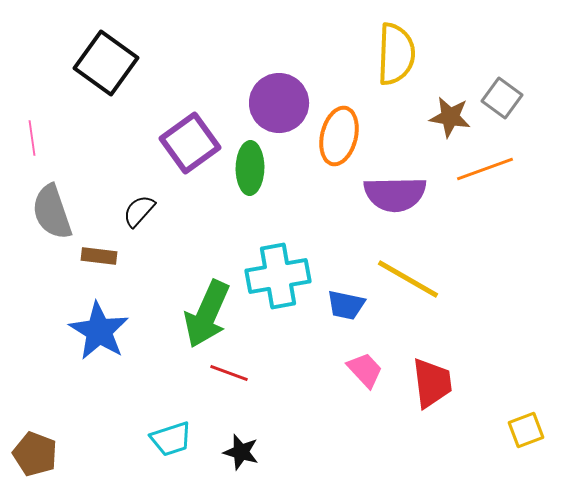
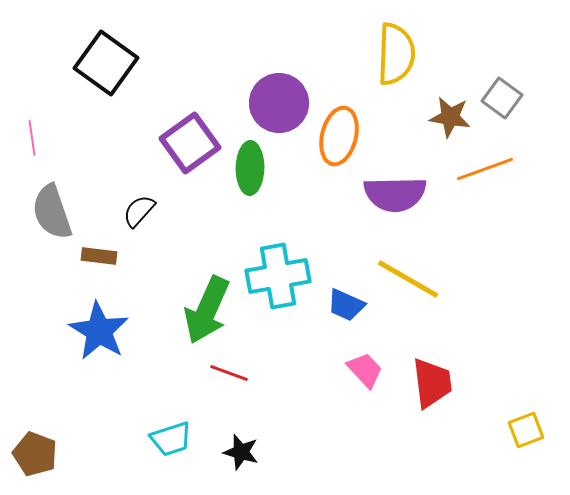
blue trapezoid: rotated 12 degrees clockwise
green arrow: moved 4 px up
